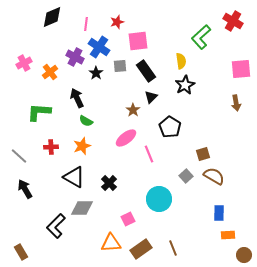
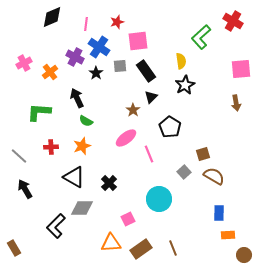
gray square at (186, 176): moved 2 px left, 4 px up
brown rectangle at (21, 252): moved 7 px left, 4 px up
